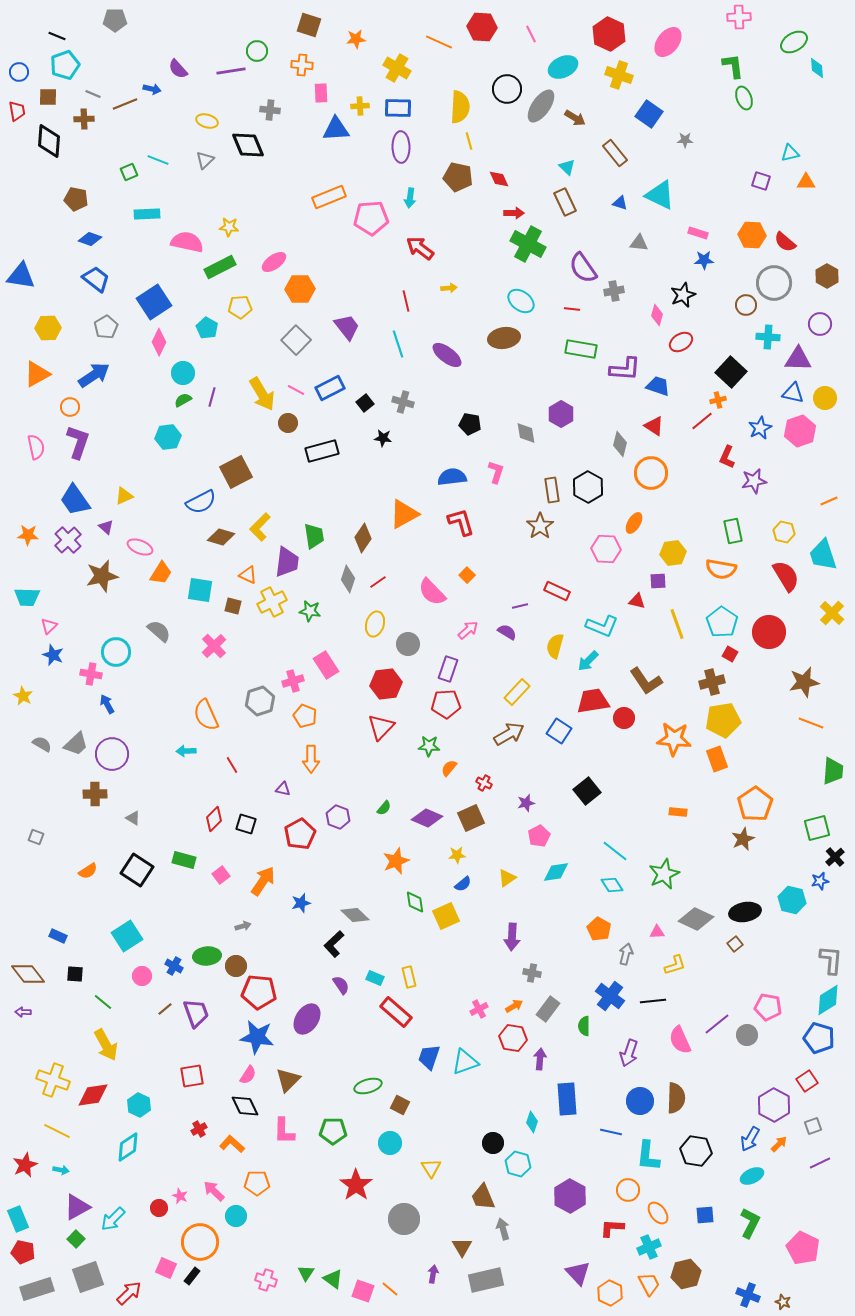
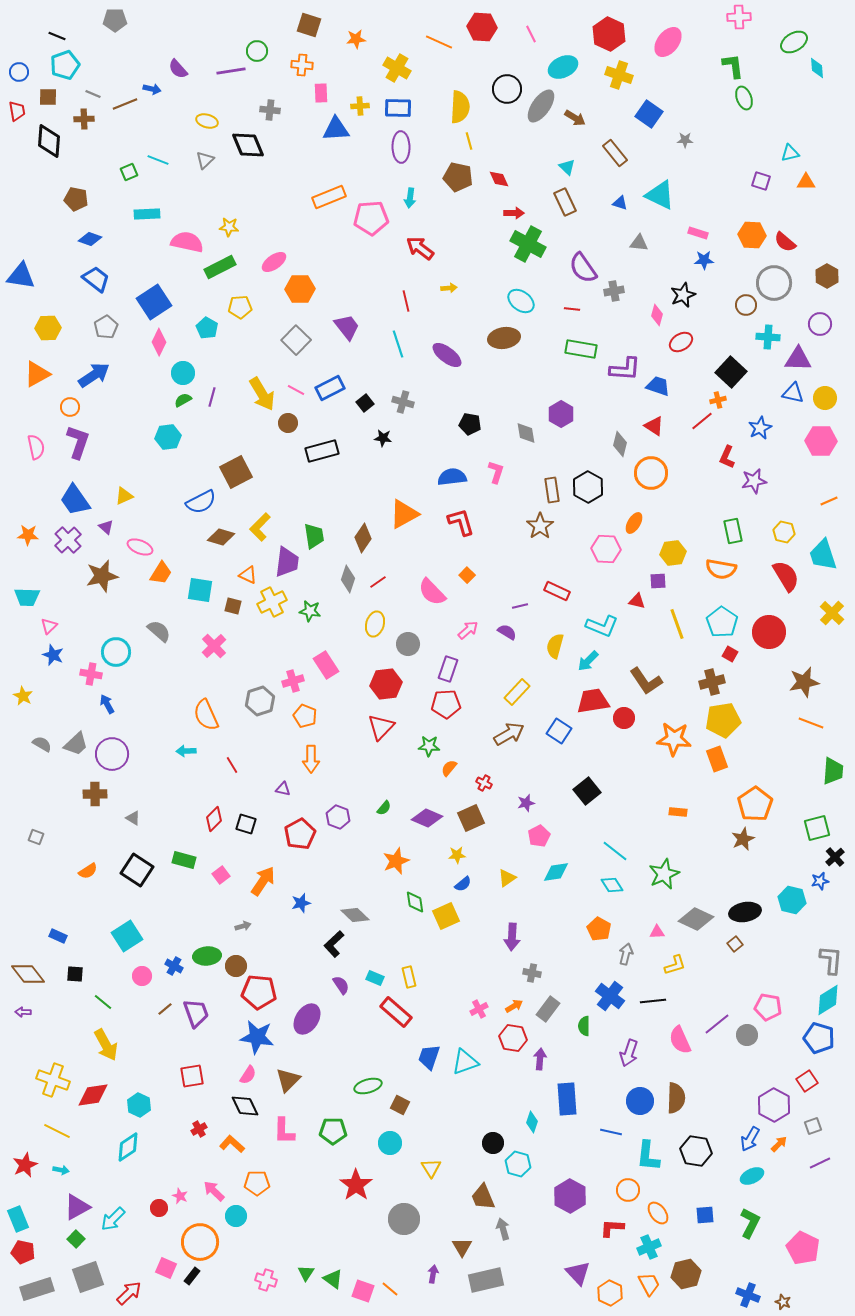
pink hexagon at (800, 431): moved 21 px right, 10 px down; rotated 20 degrees clockwise
